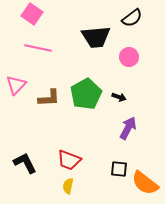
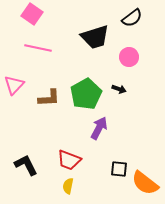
black trapezoid: moved 1 px left; rotated 12 degrees counterclockwise
pink triangle: moved 2 px left
black arrow: moved 8 px up
purple arrow: moved 29 px left
black L-shape: moved 1 px right, 2 px down
